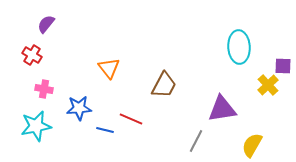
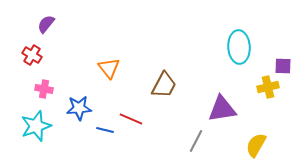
yellow cross: moved 2 px down; rotated 30 degrees clockwise
cyan star: rotated 8 degrees counterclockwise
yellow semicircle: moved 4 px right
